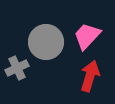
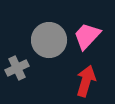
gray circle: moved 3 px right, 2 px up
red arrow: moved 4 px left, 5 px down
